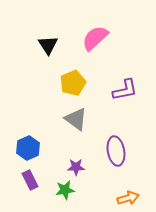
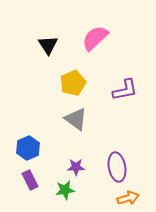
purple ellipse: moved 1 px right, 16 px down
